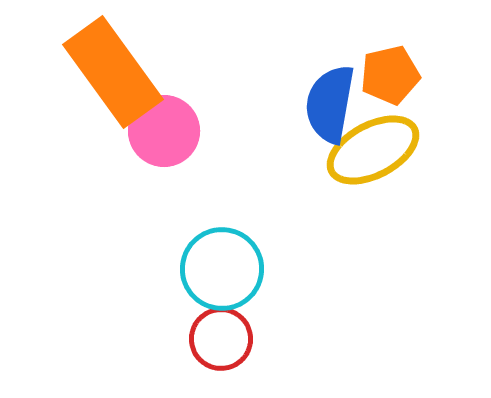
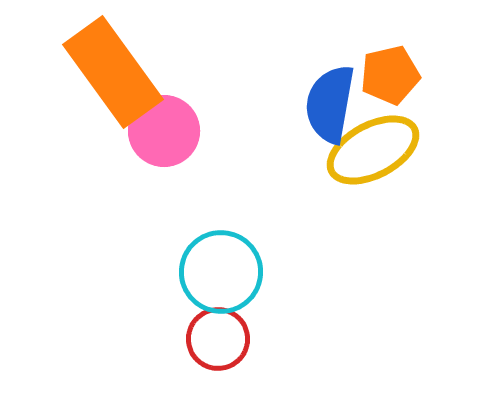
cyan circle: moved 1 px left, 3 px down
red circle: moved 3 px left
